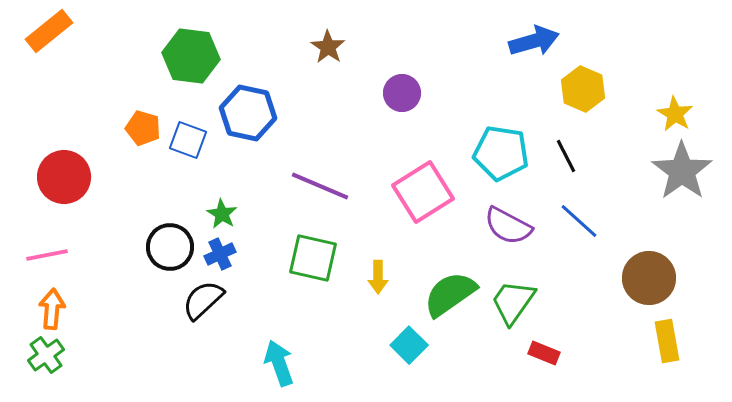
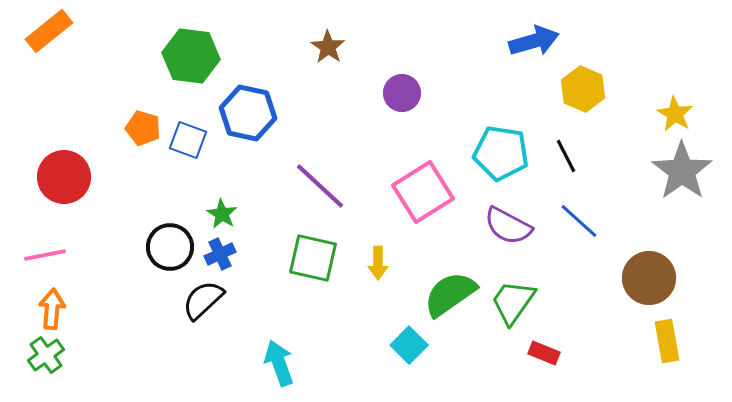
purple line: rotated 20 degrees clockwise
pink line: moved 2 px left
yellow arrow: moved 14 px up
